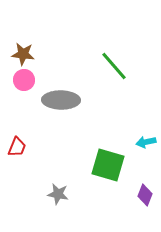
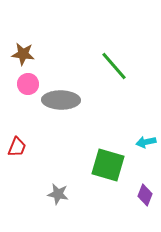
pink circle: moved 4 px right, 4 px down
